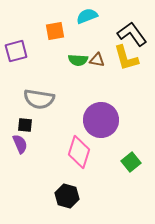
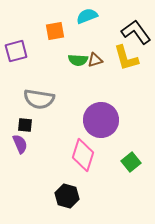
black L-shape: moved 4 px right, 2 px up
brown triangle: moved 2 px left; rotated 28 degrees counterclockwise
pink diamond: moved 4 px right, 3 px down
